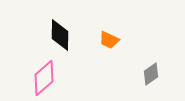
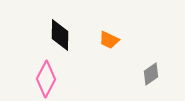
pink diamond: moved 2 px right, 1 px down; rotated 21 degrees counterclockwise
